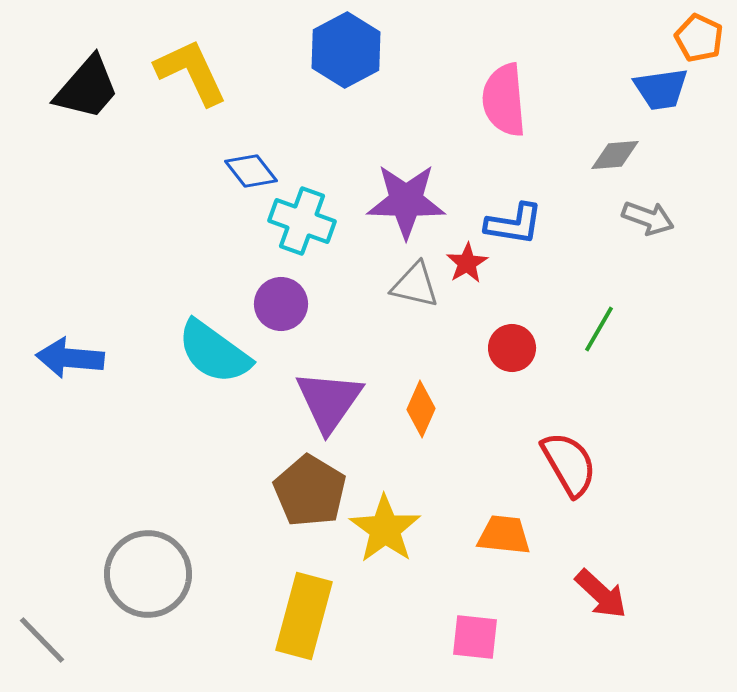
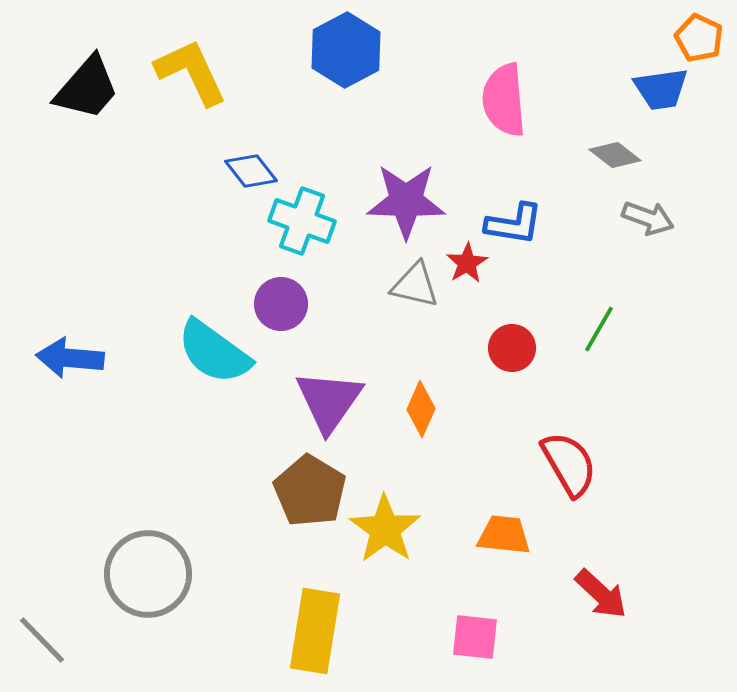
gray diamond: rotated 42 degrees clockwise
yellow rectangle: moved 11 px right, 15 px down; rotated 6 degrees counterclockwise
